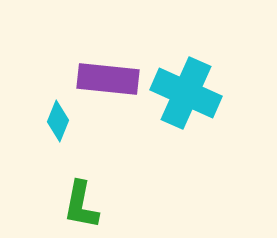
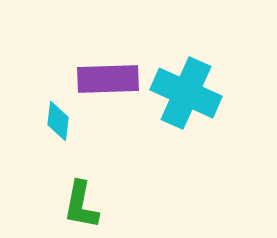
purple rectangle: rotated 8 degrees counterclockwise
cyan diamond: rotated 15 degrees counterclockwise
